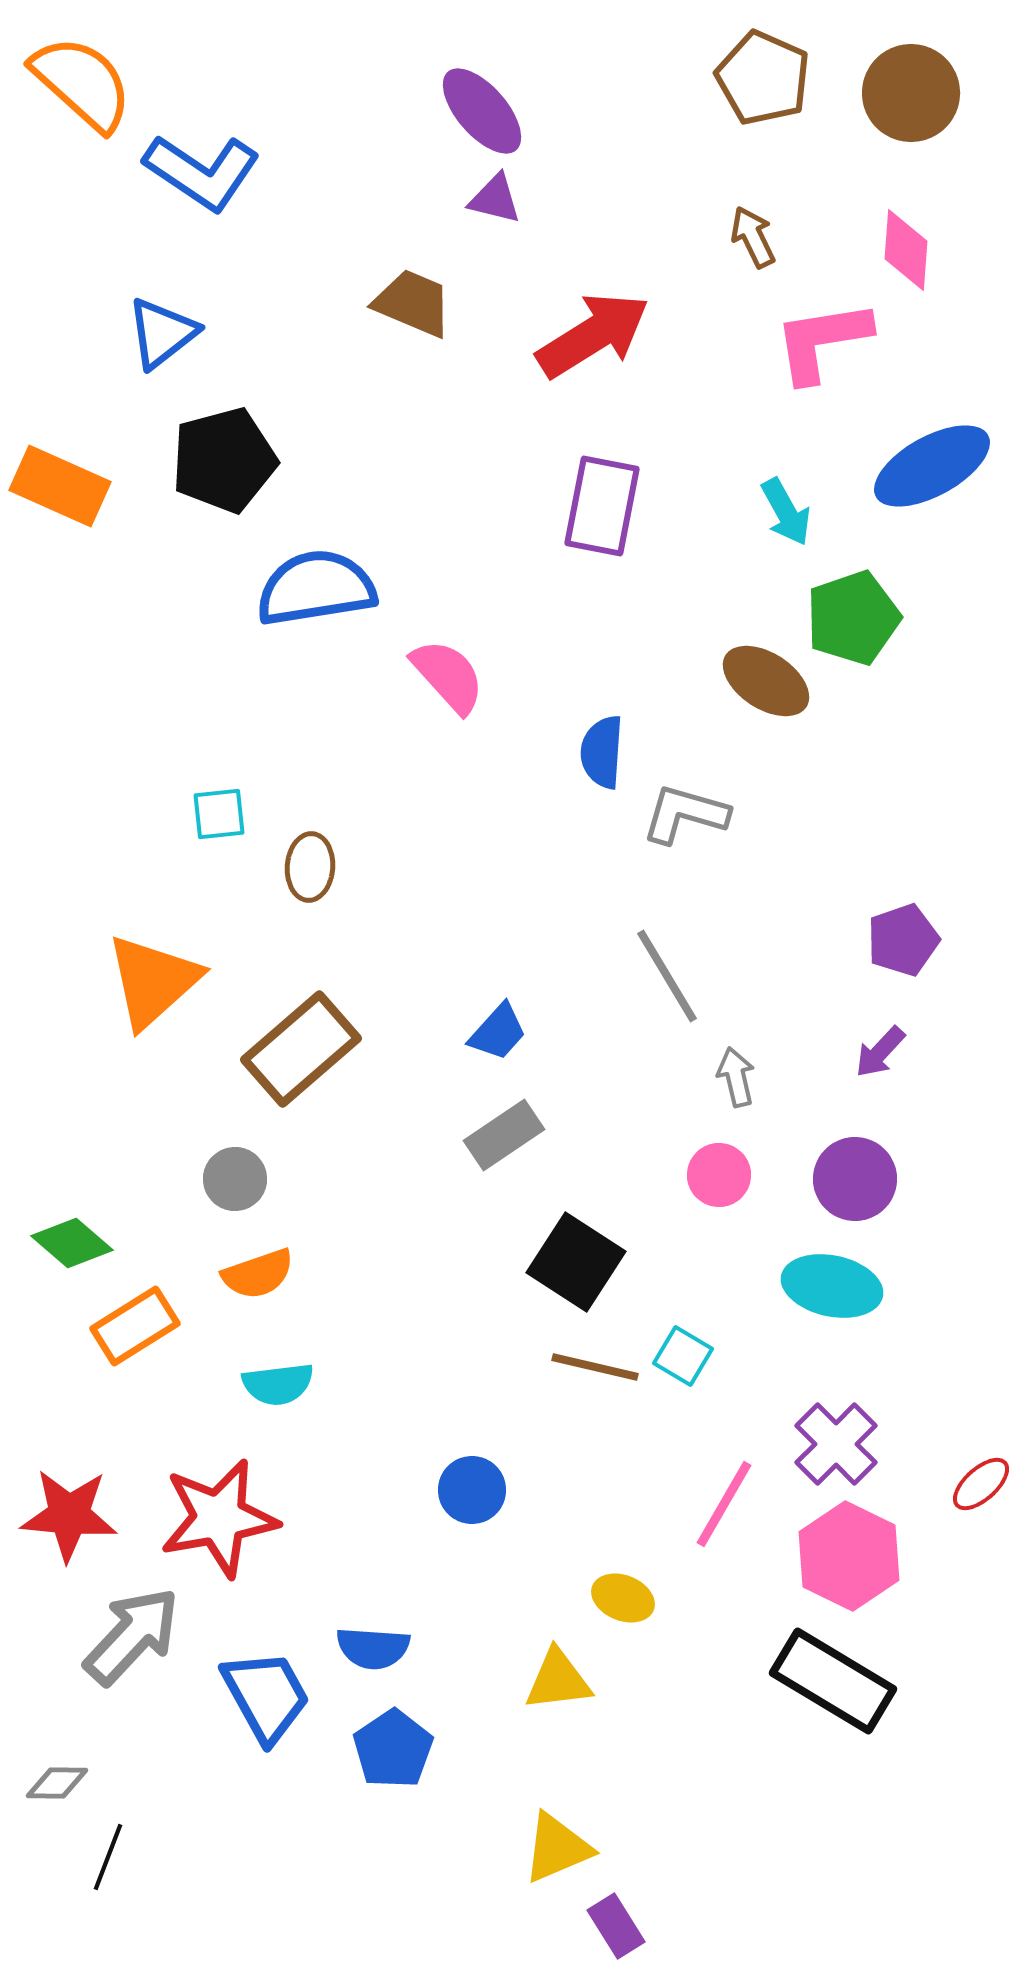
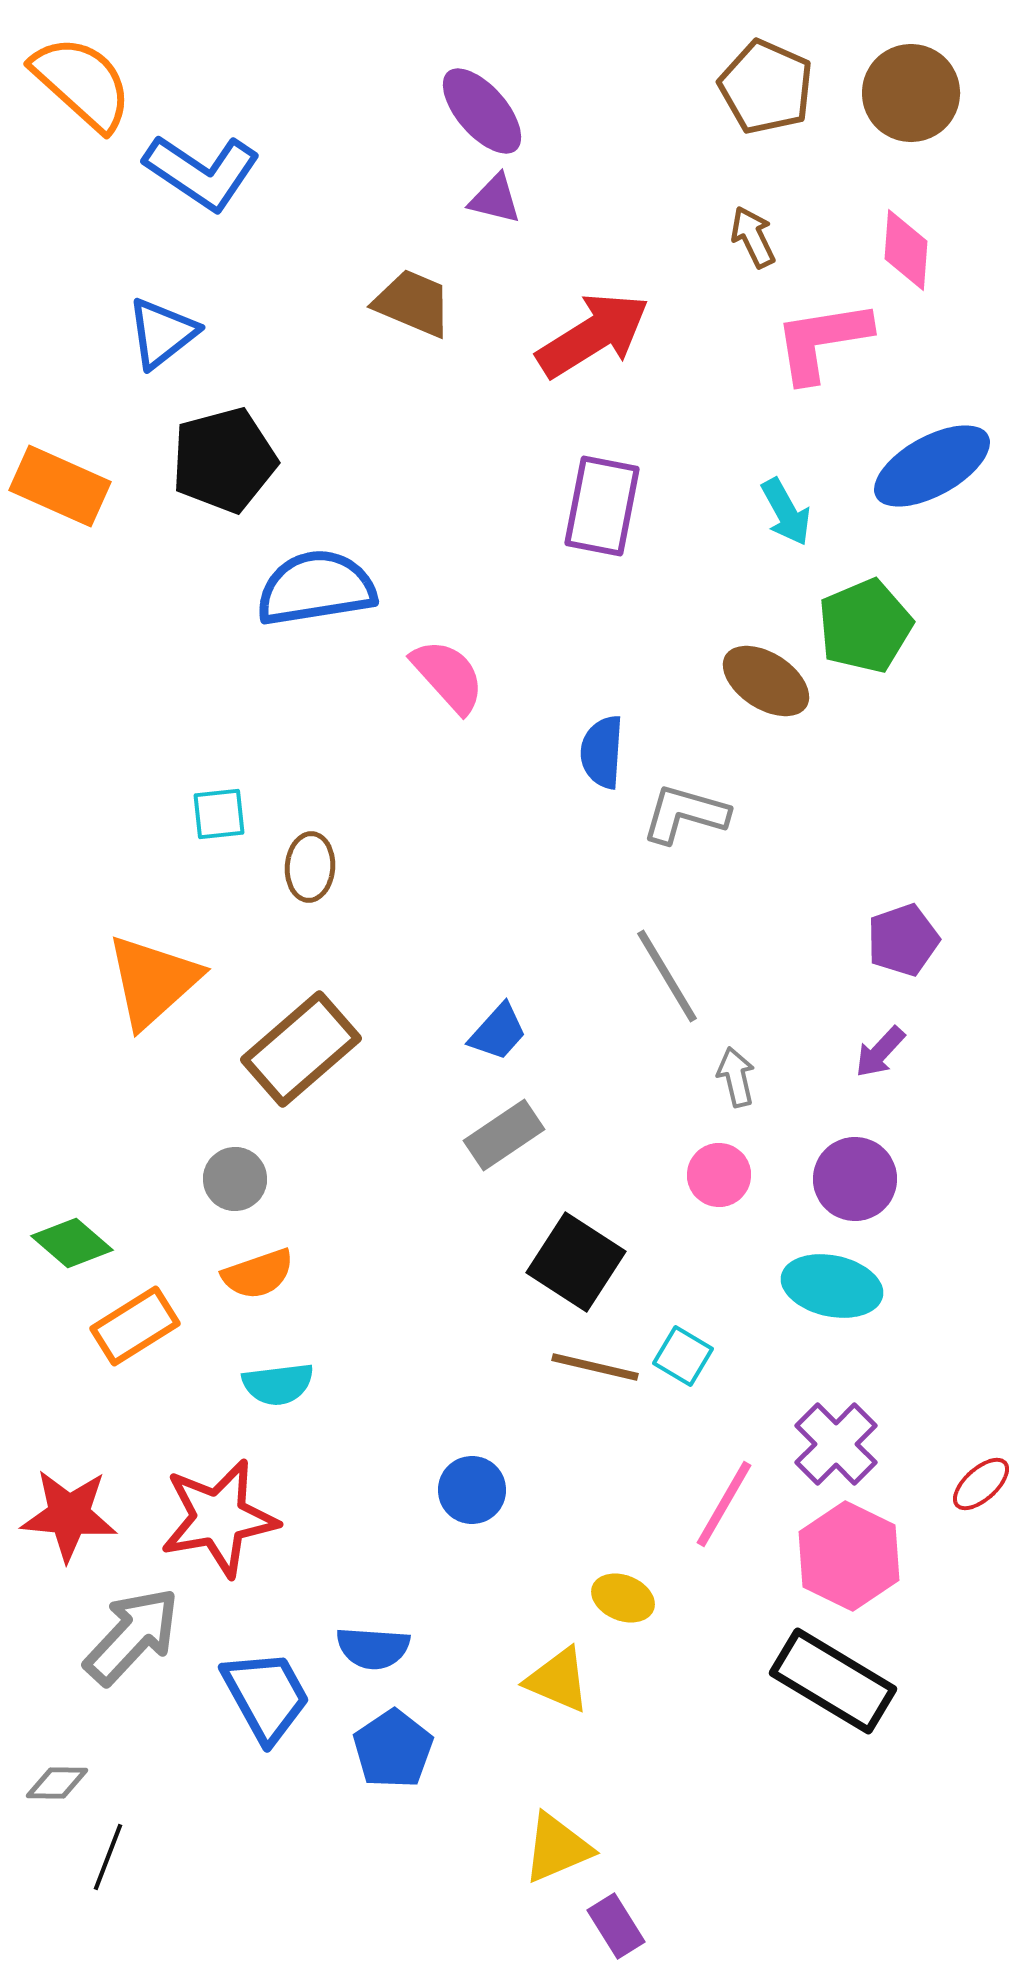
brown pentagon at (763, 78): moved 3 px right, 9 px down
green pentagon at (853, 618): moved 12 px right, 8 px down; rotated 4 degrees counterclockwise
yellow triangle at (558, 1680): rotated 30 degrees clockwise
